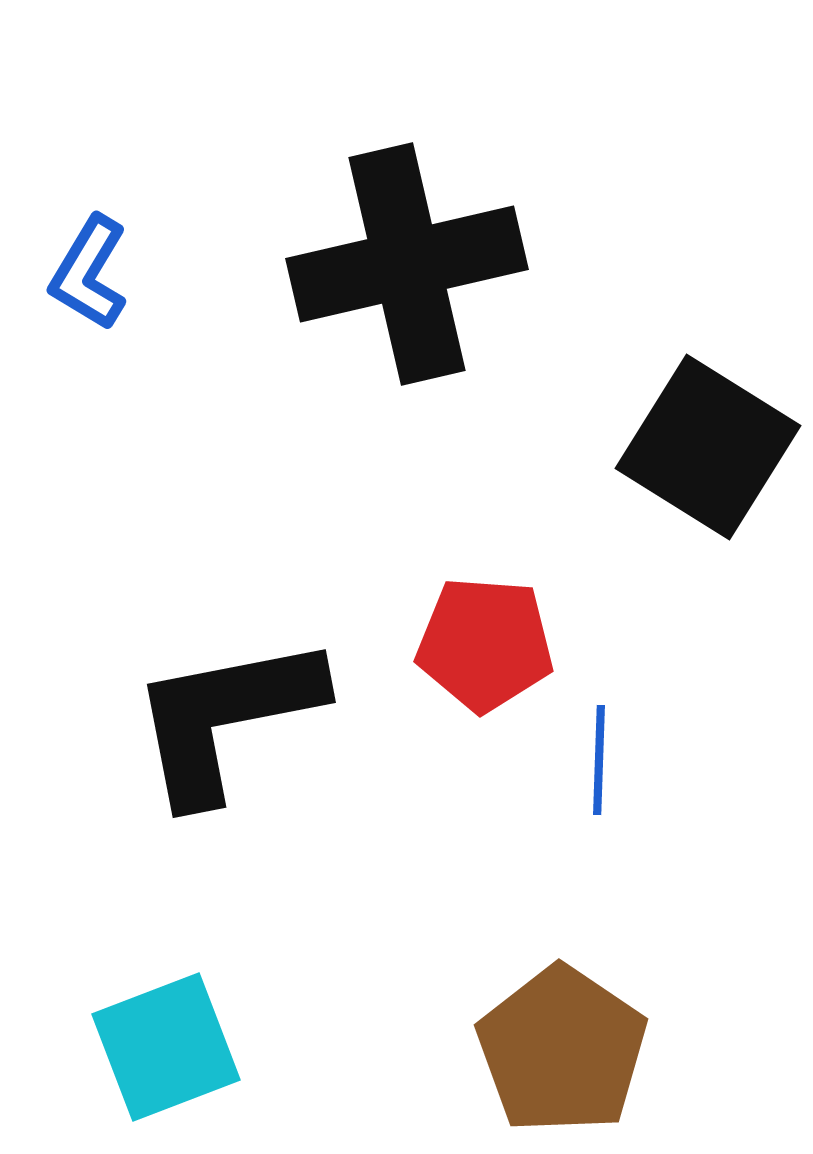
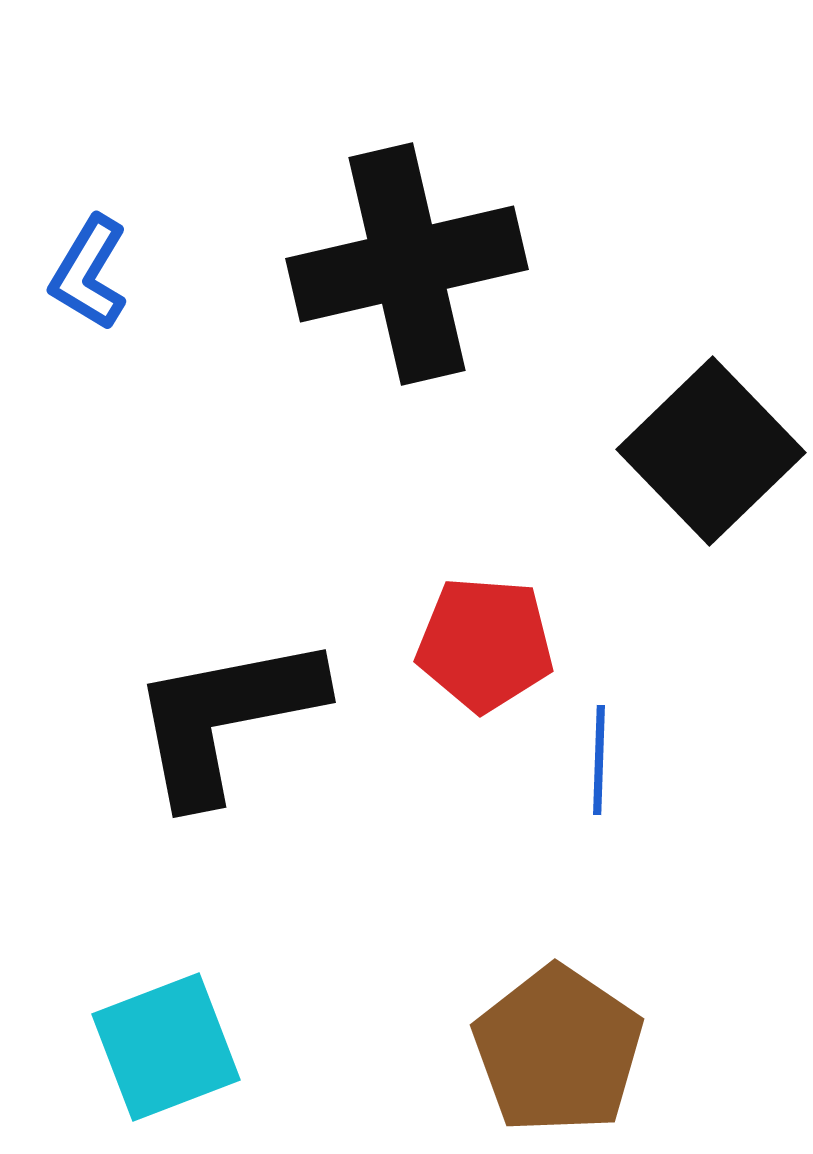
black square: moved 3 px right, 4 px down; rotated 14 degrees clockwise
brown pentagon: moved 4 px left
